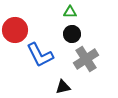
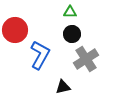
blue L-shape: rotated 124 degrees counterclockwise
